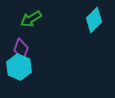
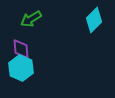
purple diamond: rotated 25 degrees counterclockwise
cyan hexagon: moved 2 px right, 1 px down
